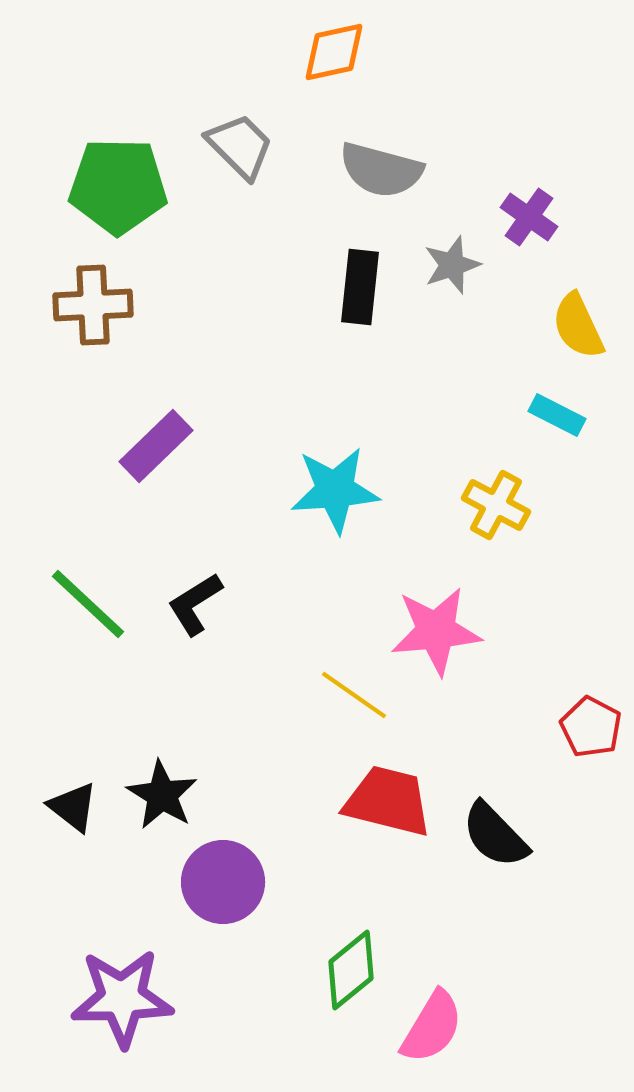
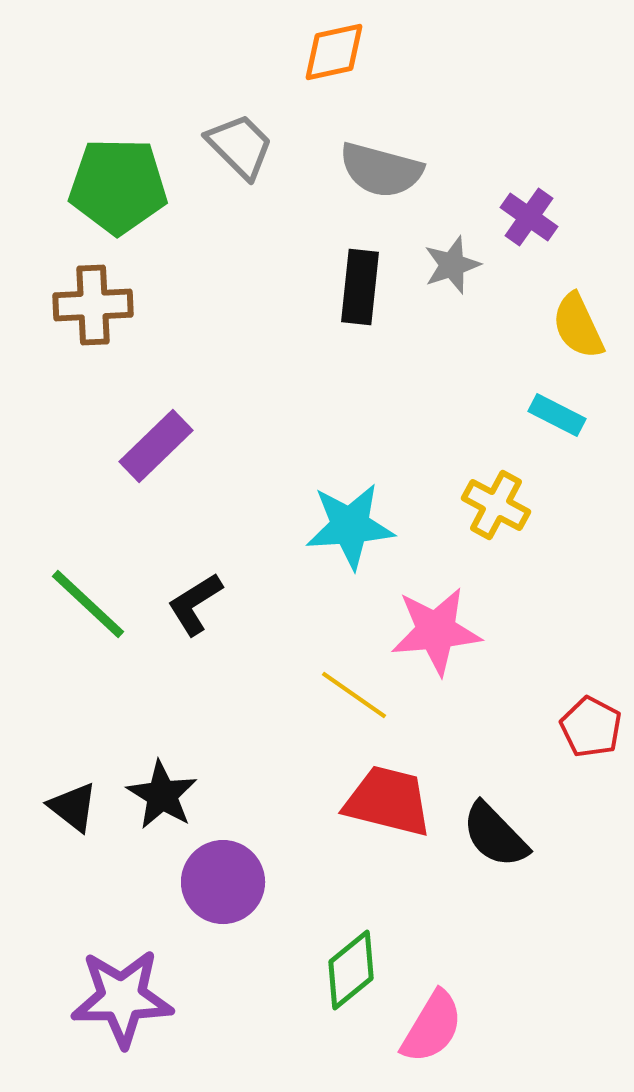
cyan star: moved 15 px right, 36 px down
